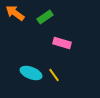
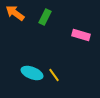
green rectangle: rotated 28 degrees counterclockwise
pink rectangle: moved 19 px right, 8 px up
cyan ellipse: moved 1 px right
